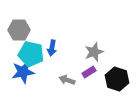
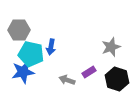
blue arrow: moved 1 px left, 1 px up
gray star: moved 17 px right, 5 px up
